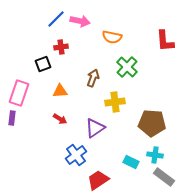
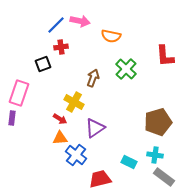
blue line: moved 6 px down
orange semicircle: moved 1 px left, 1 px up
red L-shape: moved 15 px down
green cross: moved 1 px left, 2 px down
orange triangle: moved 47 px down
yellow cross: moved 41 px left; rotated 36 degrees clockwise
brown pentagon: moved 6 px right, 1 px up; rotated 20 degrees counterclockwise
blue cross: rotated 15 degrees counterclockwise
cyan rectangle: moved 2 px left
red trapezoid: moved 2 px right, 1 px up; rotated 20 degrees clockwise
